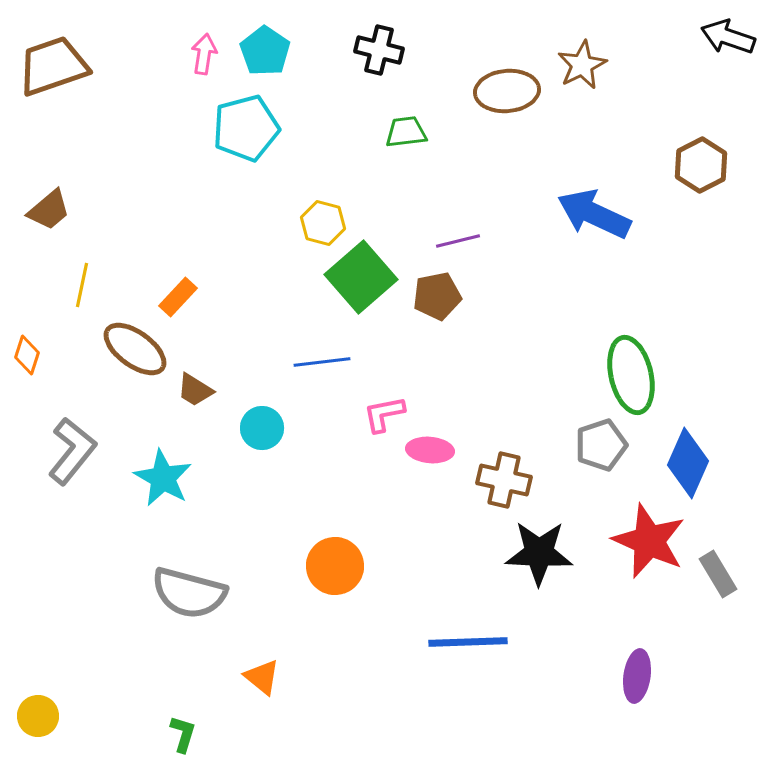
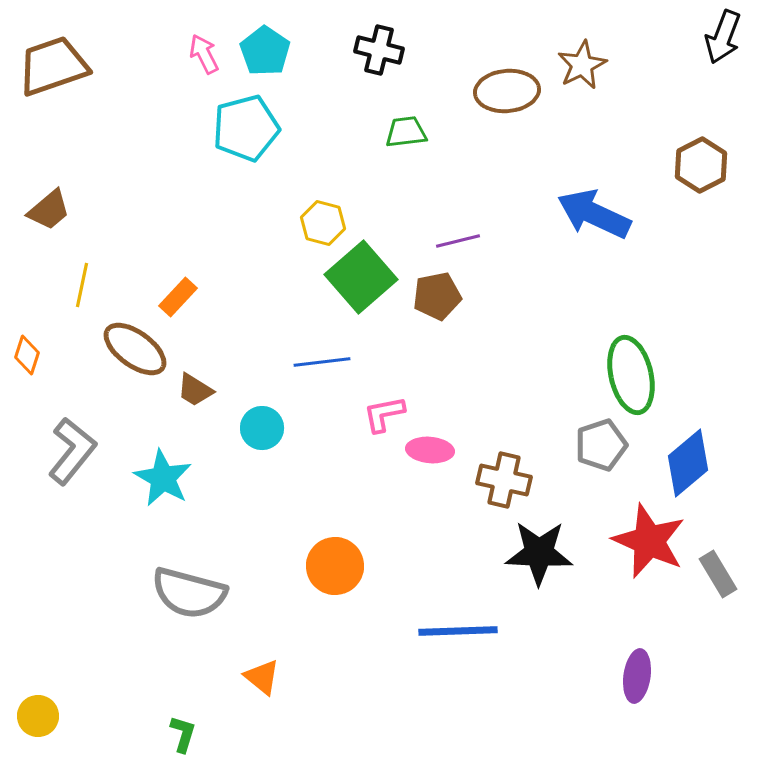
black arrow at (728, 37): moved 5 px left; rotated 88 degrees counterclockwise
pink arrow at (204, 54): rotated 36 degrees counterclockwise
blue diamond at (688, 463): rotated 26 degrees clockwise
blue line at (468, 642): moved 10 px left, 11 px up
